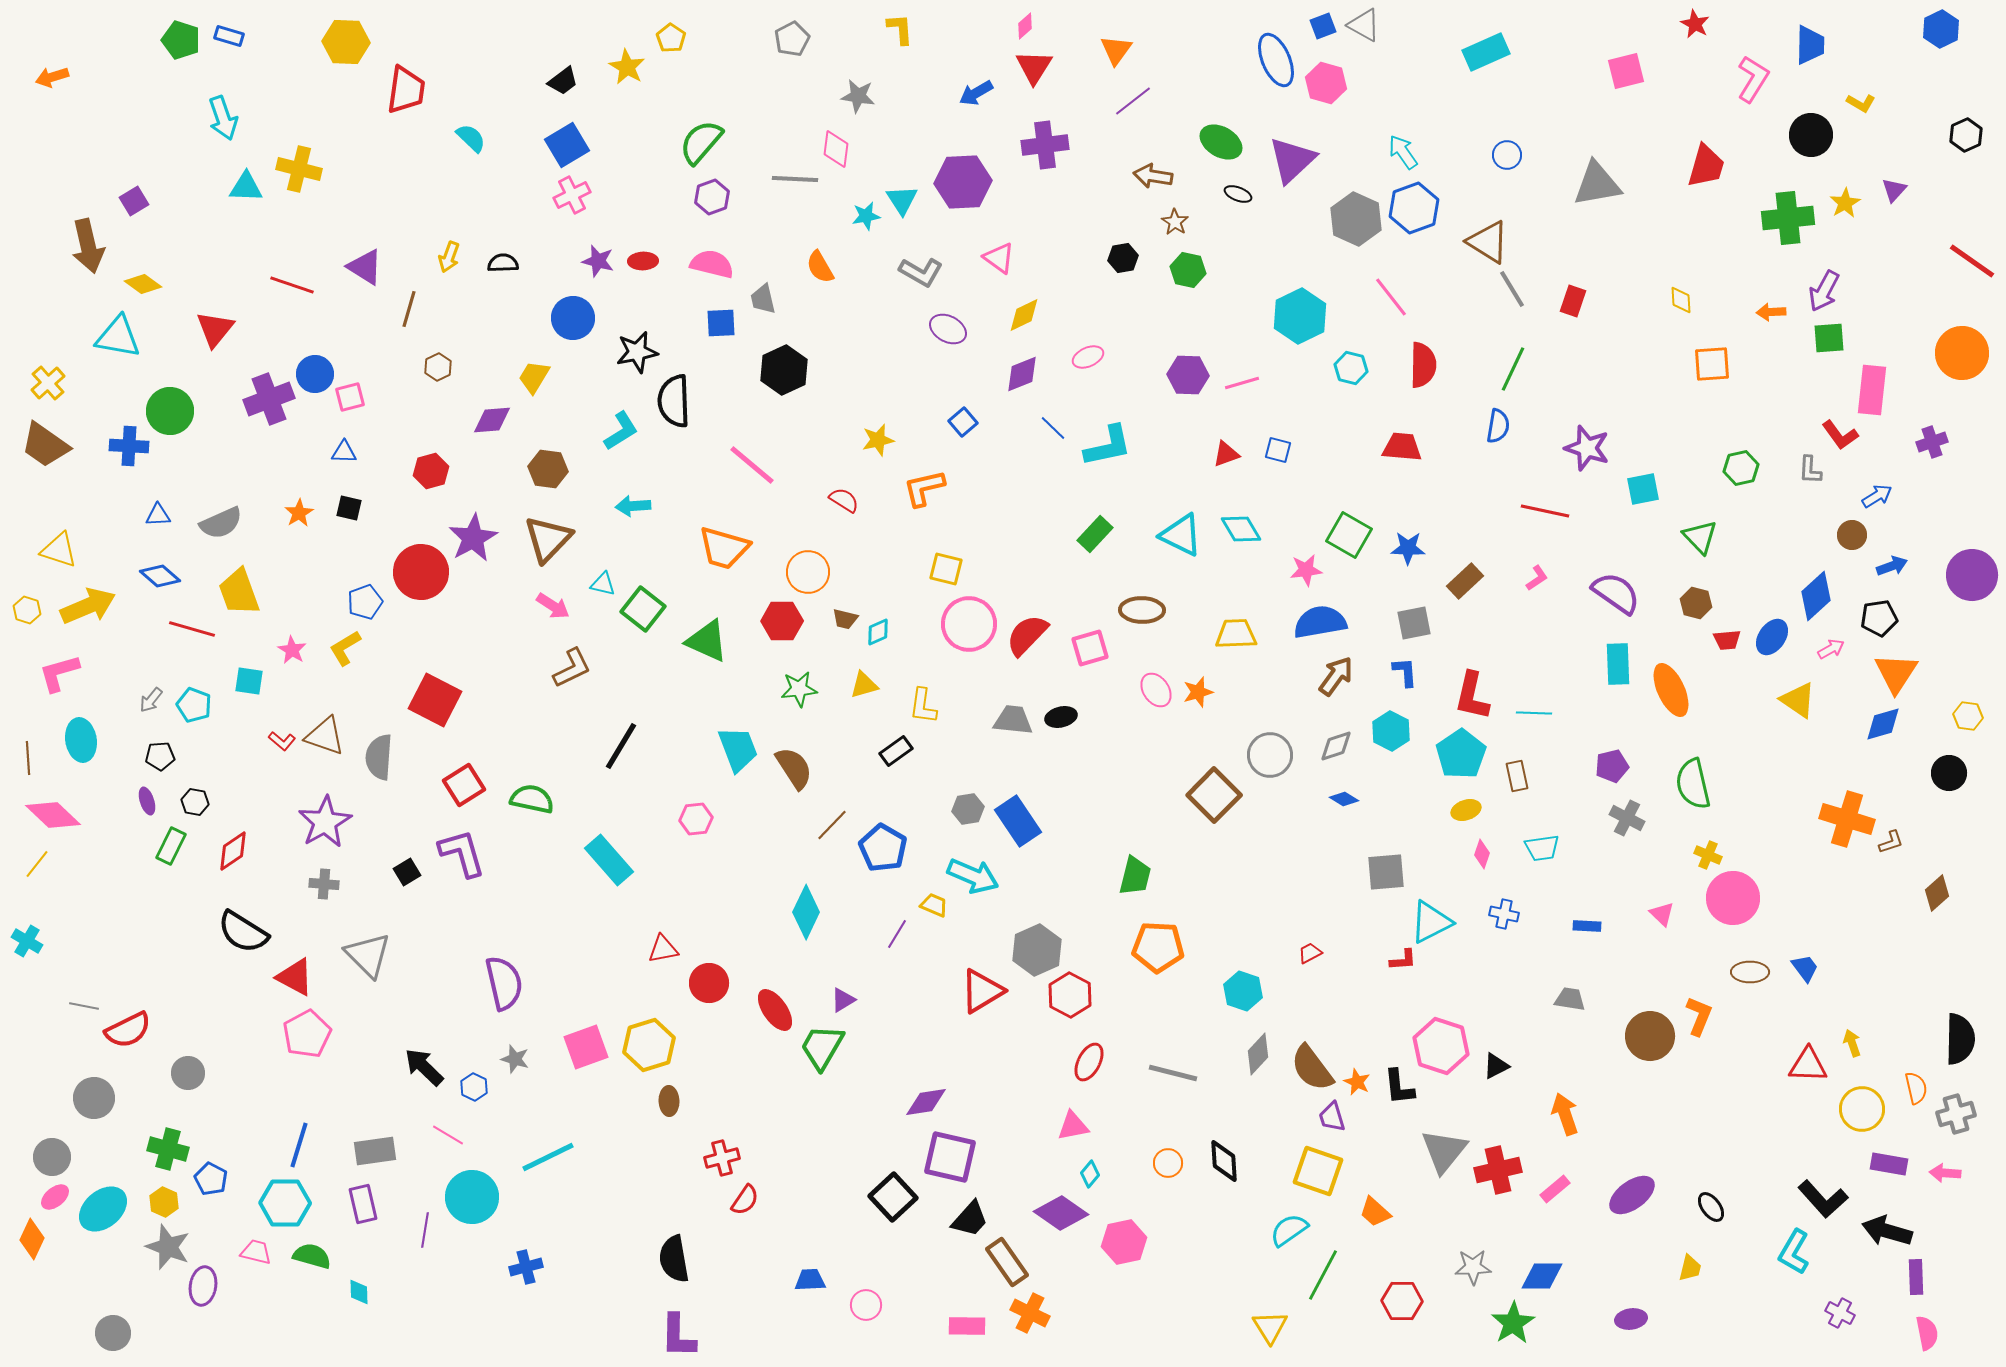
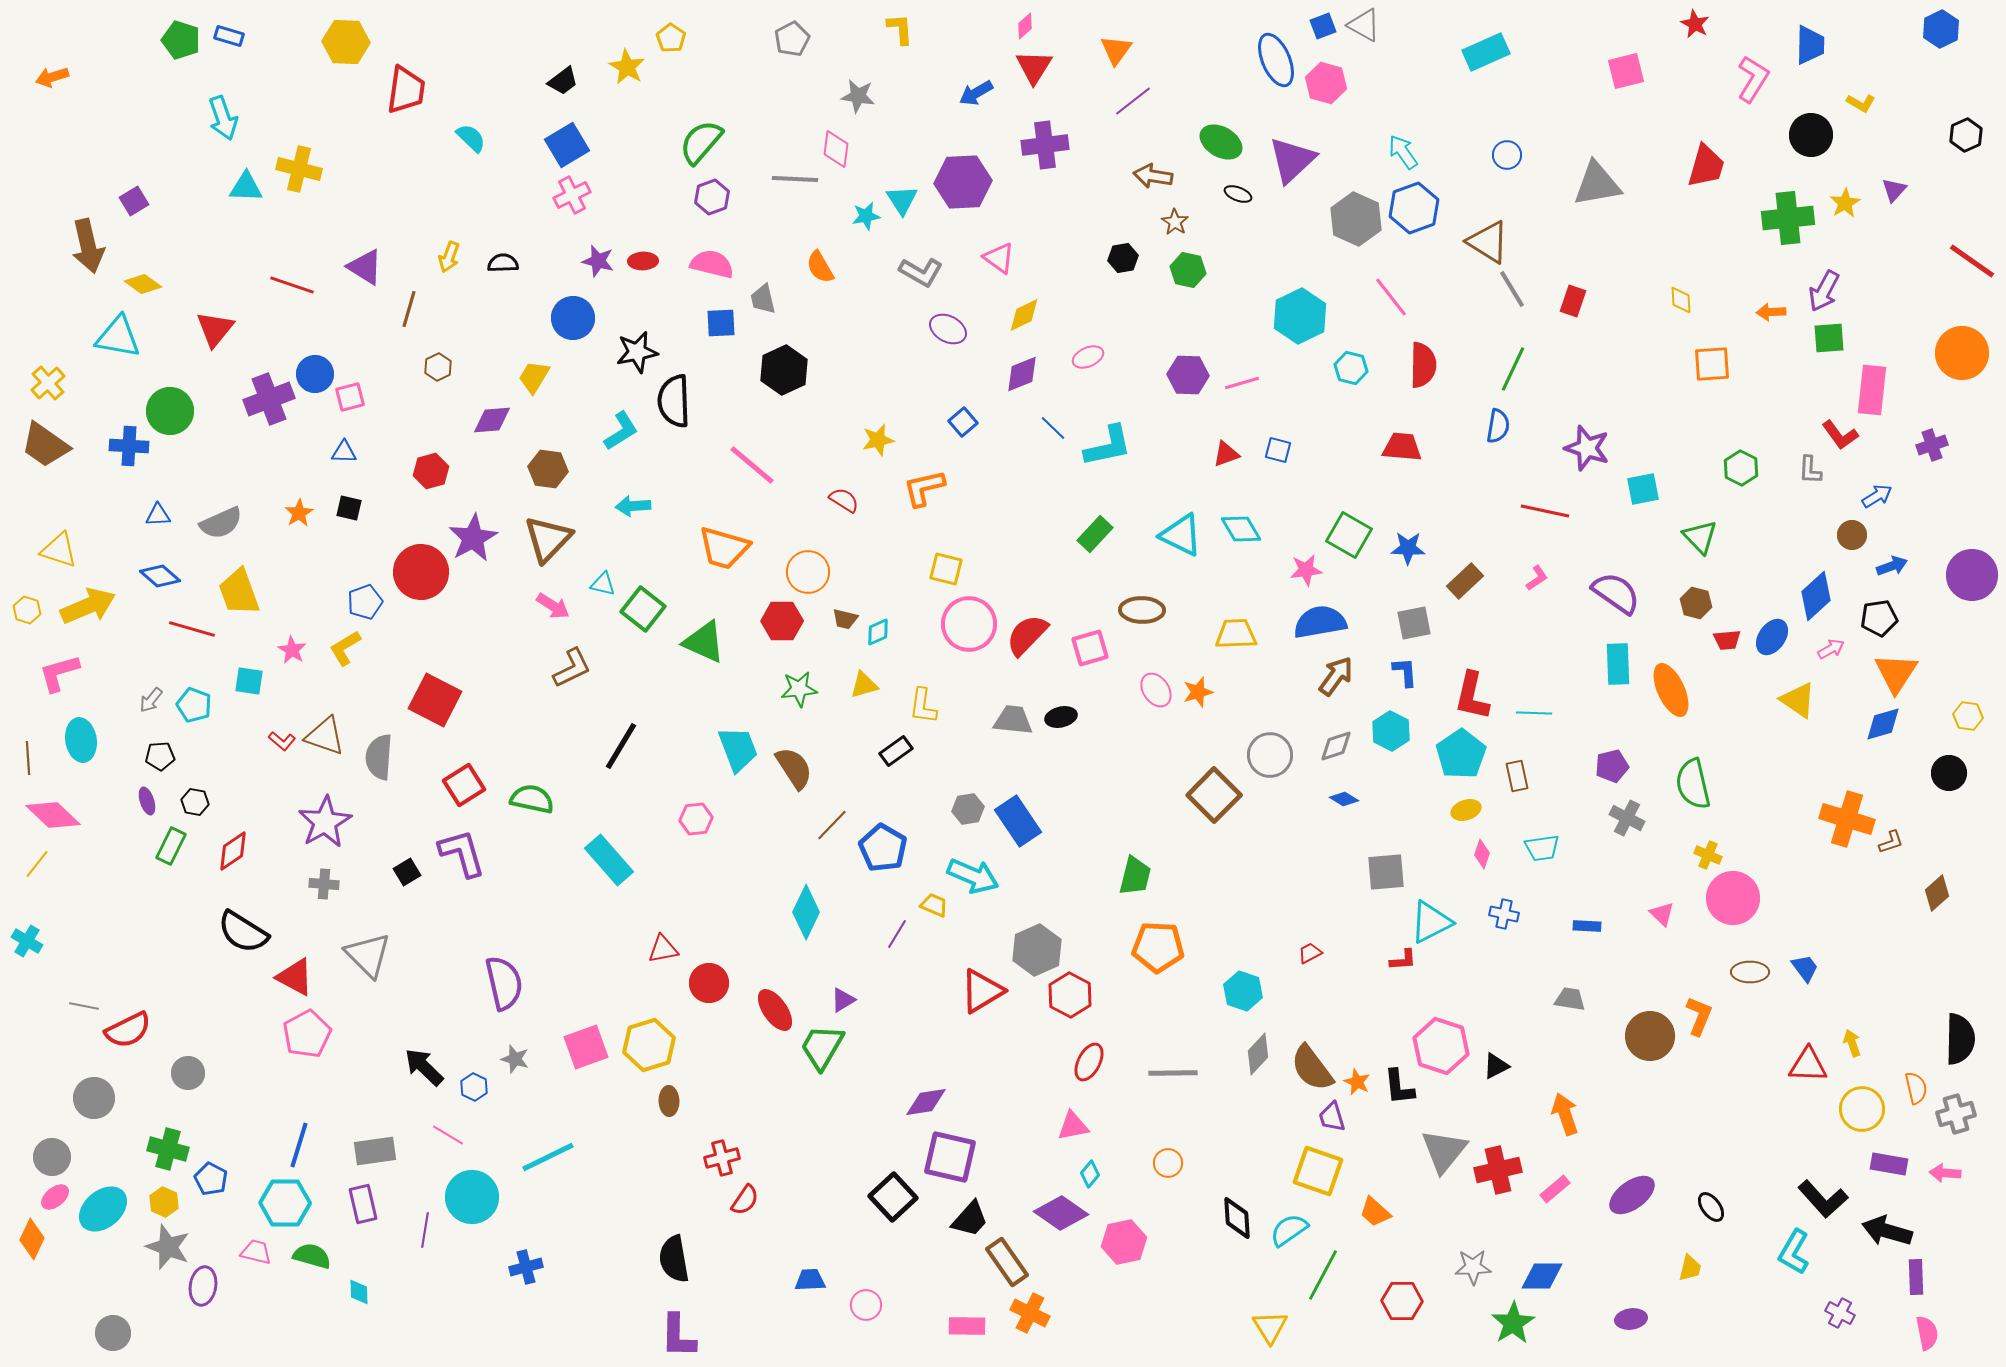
purple cross at (1932, 442): moved 3 px down
green hexagon at (1741, 468): rotated 20 degrees counterclockwise
green triangle at (707, 641): moved 3 px left, 1 px down
gray line at (1173, 1073): rotated 15 degrees counterclockwise
black diamond at (1224, 1161): moved 13 px right, 57 px down
